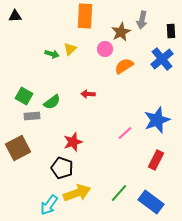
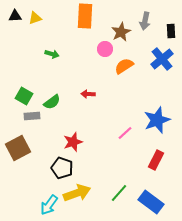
gray arrow: moved 3 px right, 1 px down
yellow triangle: moved 35 px left, 31 px up; rotated 24 degrees clockwise
